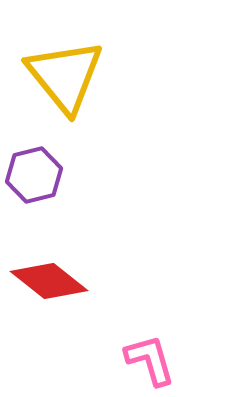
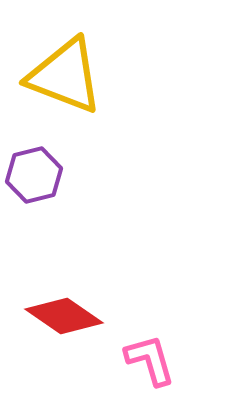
yellow triangle: rotated 30 degrees counterclockwise
red diamond: moved 15 px right, 35 px down; rotated 4 degrees counterclockwise
